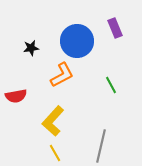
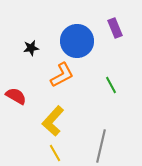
red semicircle: rotated 140 degrees counterclockwise
